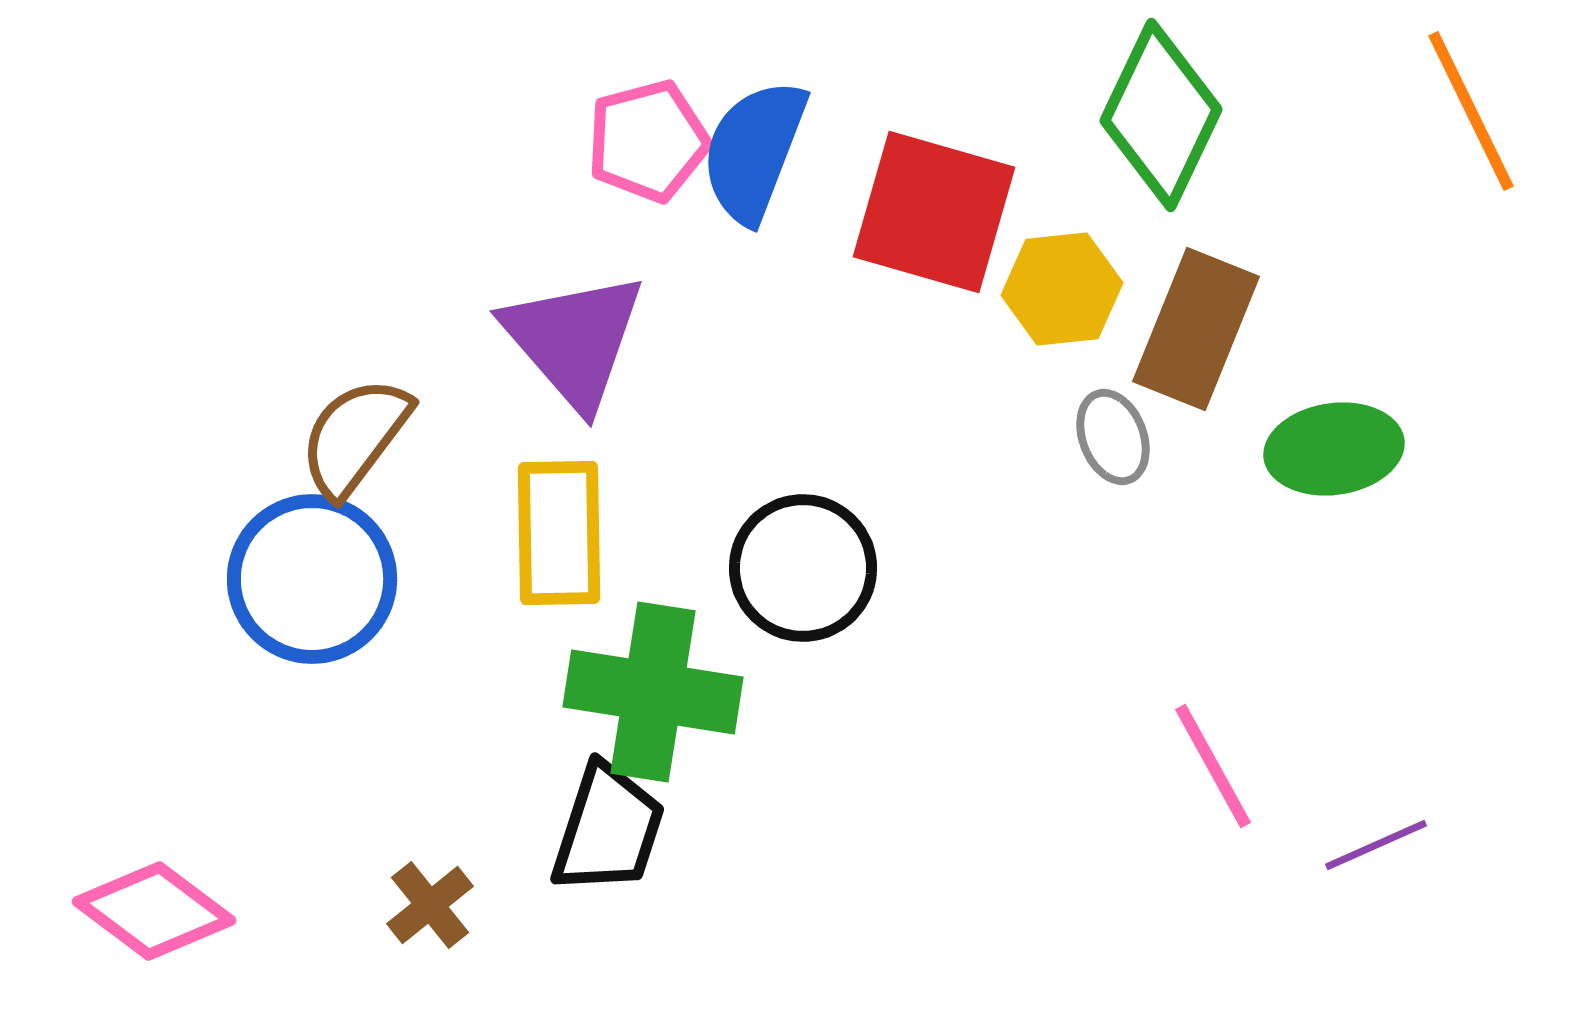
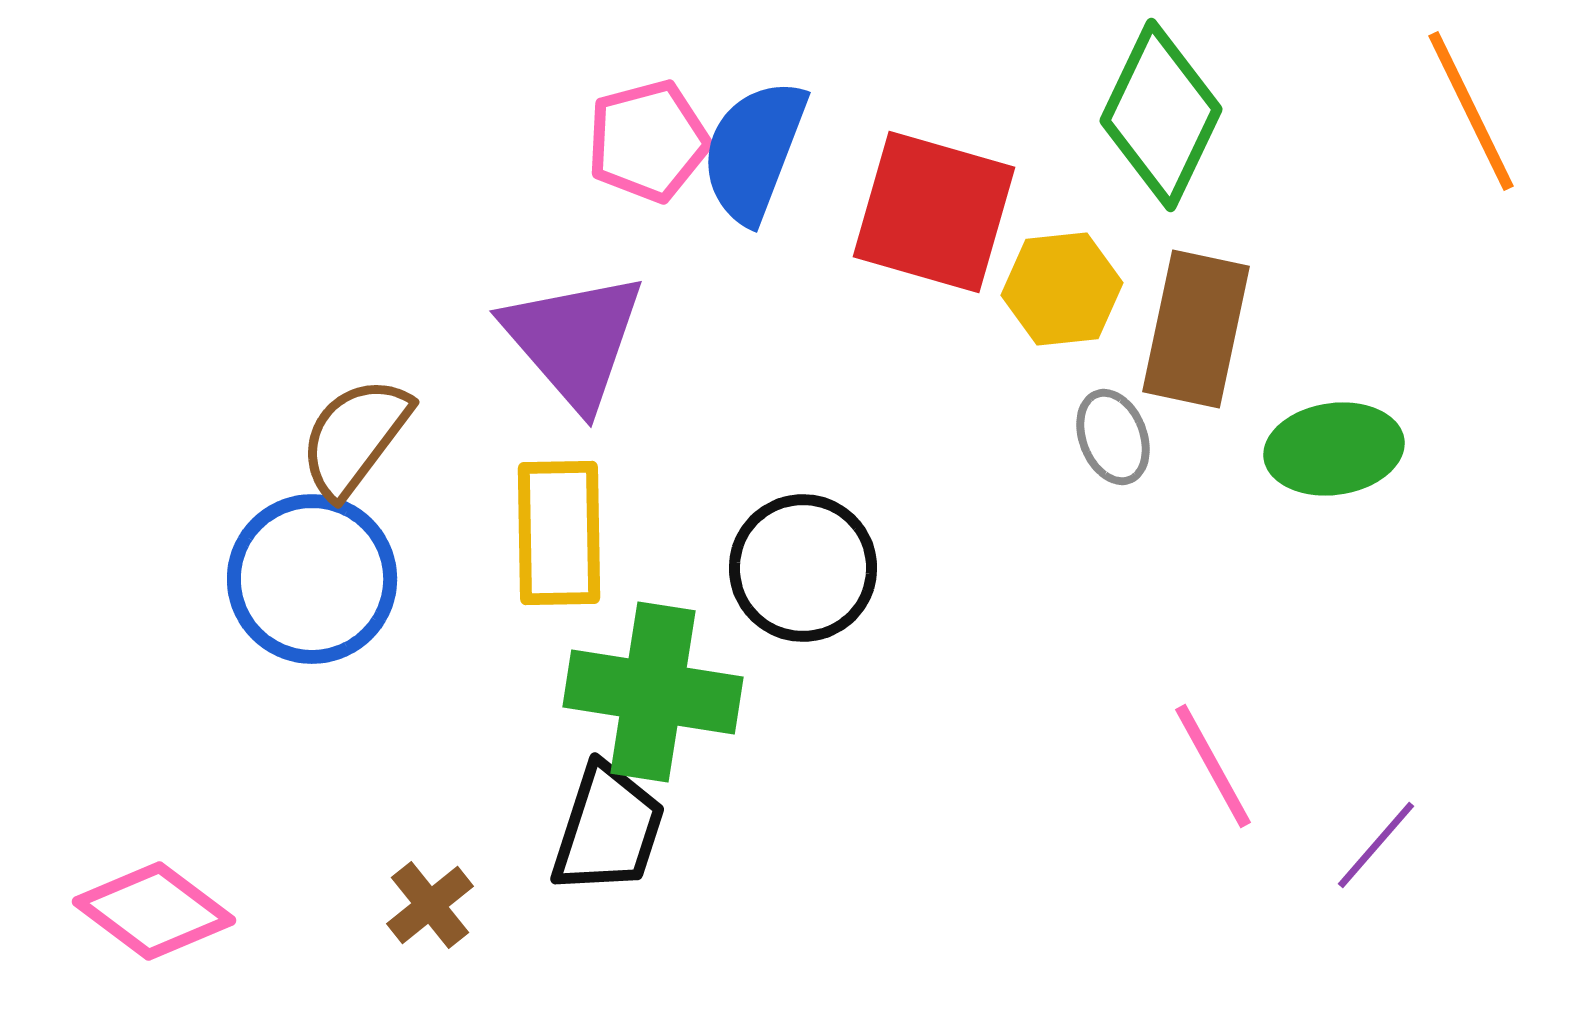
brown rectangle: rotated 10 degrees counterclockwise
purple line: rotated 25 degrees counterclockwise
